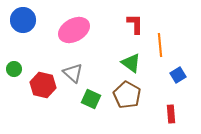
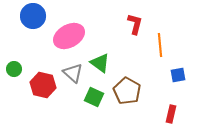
blue circle: moved 10 px right, 4 px up
red L-shape: rotated 15 degrees clockwise
pink ellipse: moved 5 px left, 6 px down
green triangle: moved 31 px left
blue square: rotated 21 degrees clockwise
brown pentagon: moved 4 px up
green square: moved 3 px right, 2 px up
red rectangle: rotated 18 degrees clockwise
